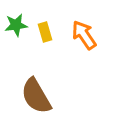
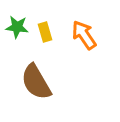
green star: moved 1 px right, 2 px down; rotated 15 degrees clockwise
brown semicircle: moved 14 px up
